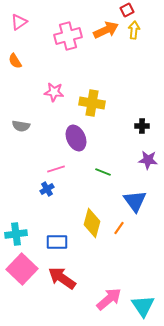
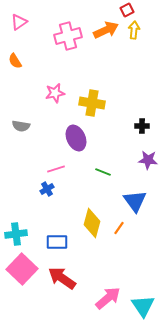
pink star: moved 1 px right, 1 px down; rotated 18 degrees counterclockwise
pink arrow: moved 1 px left, 1 px up
